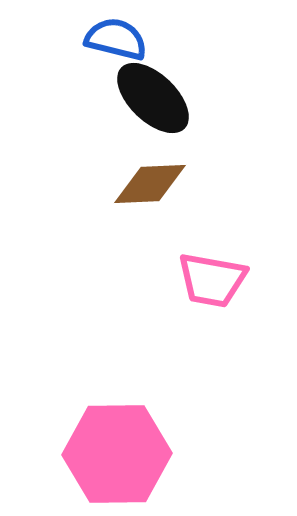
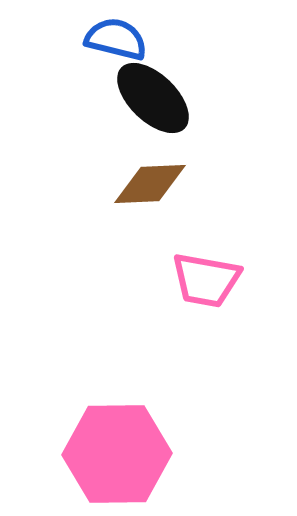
pink trapezoid: moved 6 px left
